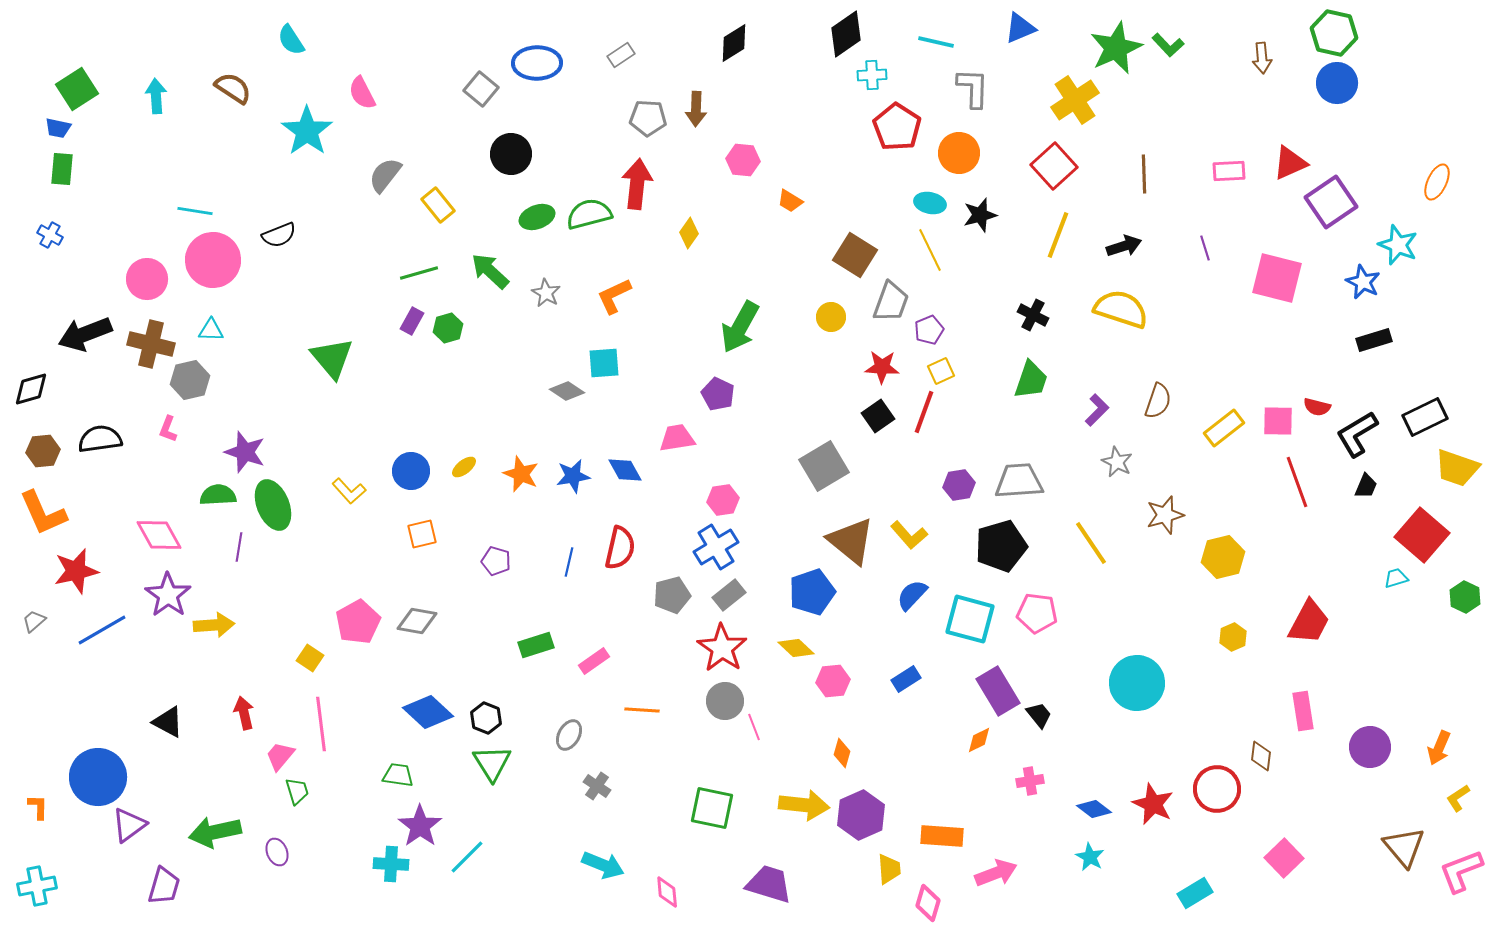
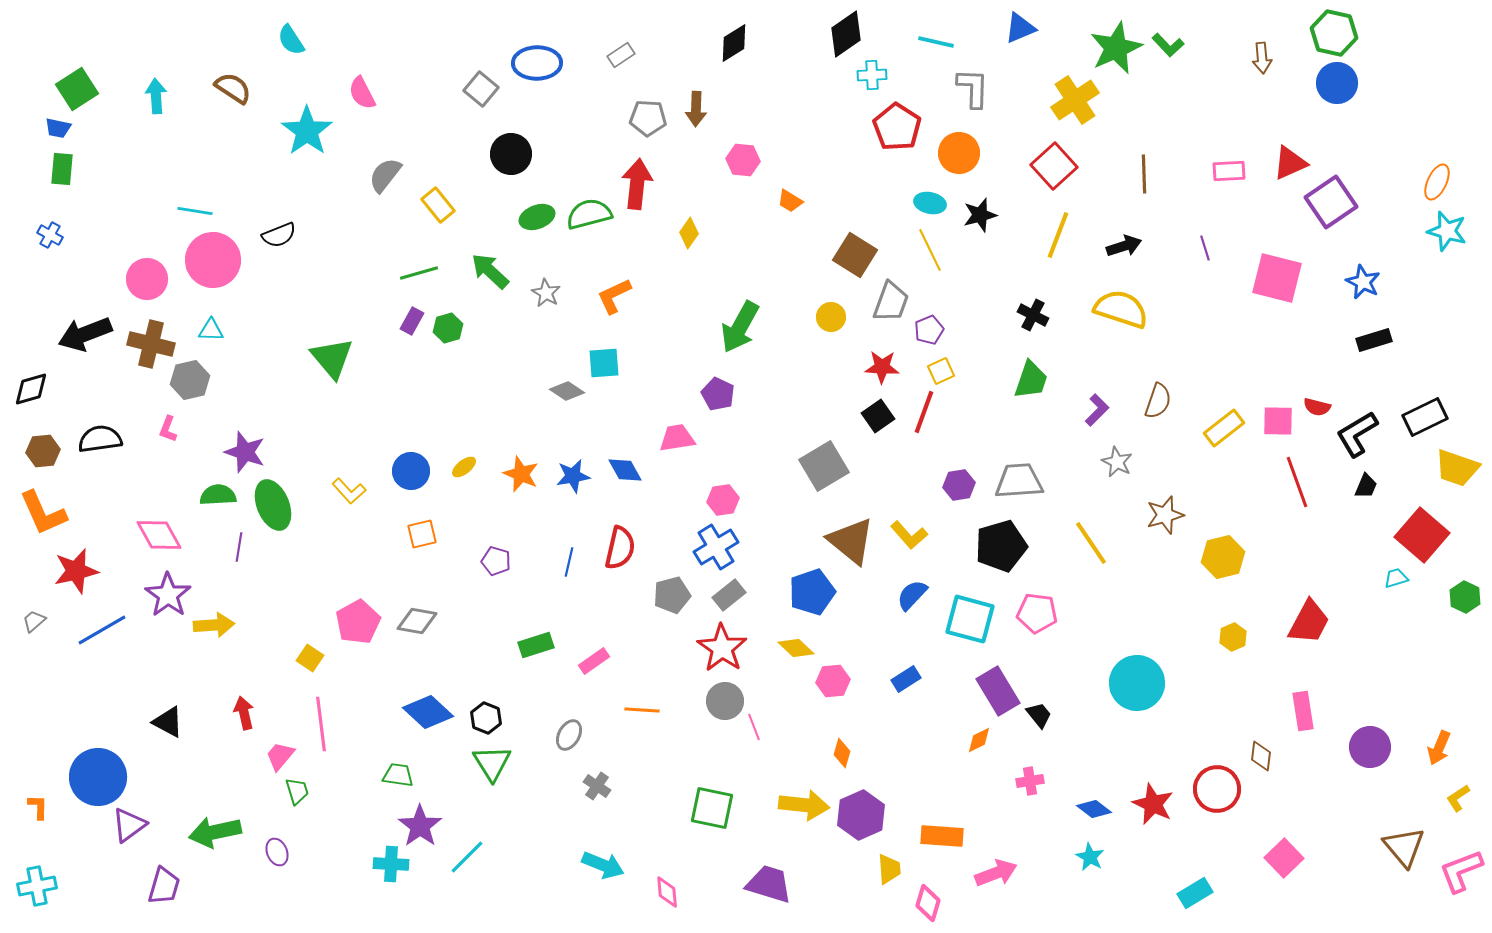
cyan star at (1398, 245): moved 49 px right, 14 px up; rotated 6 degrees counterclockwise
